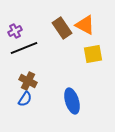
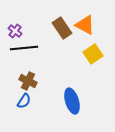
purple cross: rotated 24 degrees counterclockwise
black line: rotated 16 degrees clockwise
yellow square: rotated 24 degrees counterclockwise
blue semicircle: moved 1 px left, 2 px down
